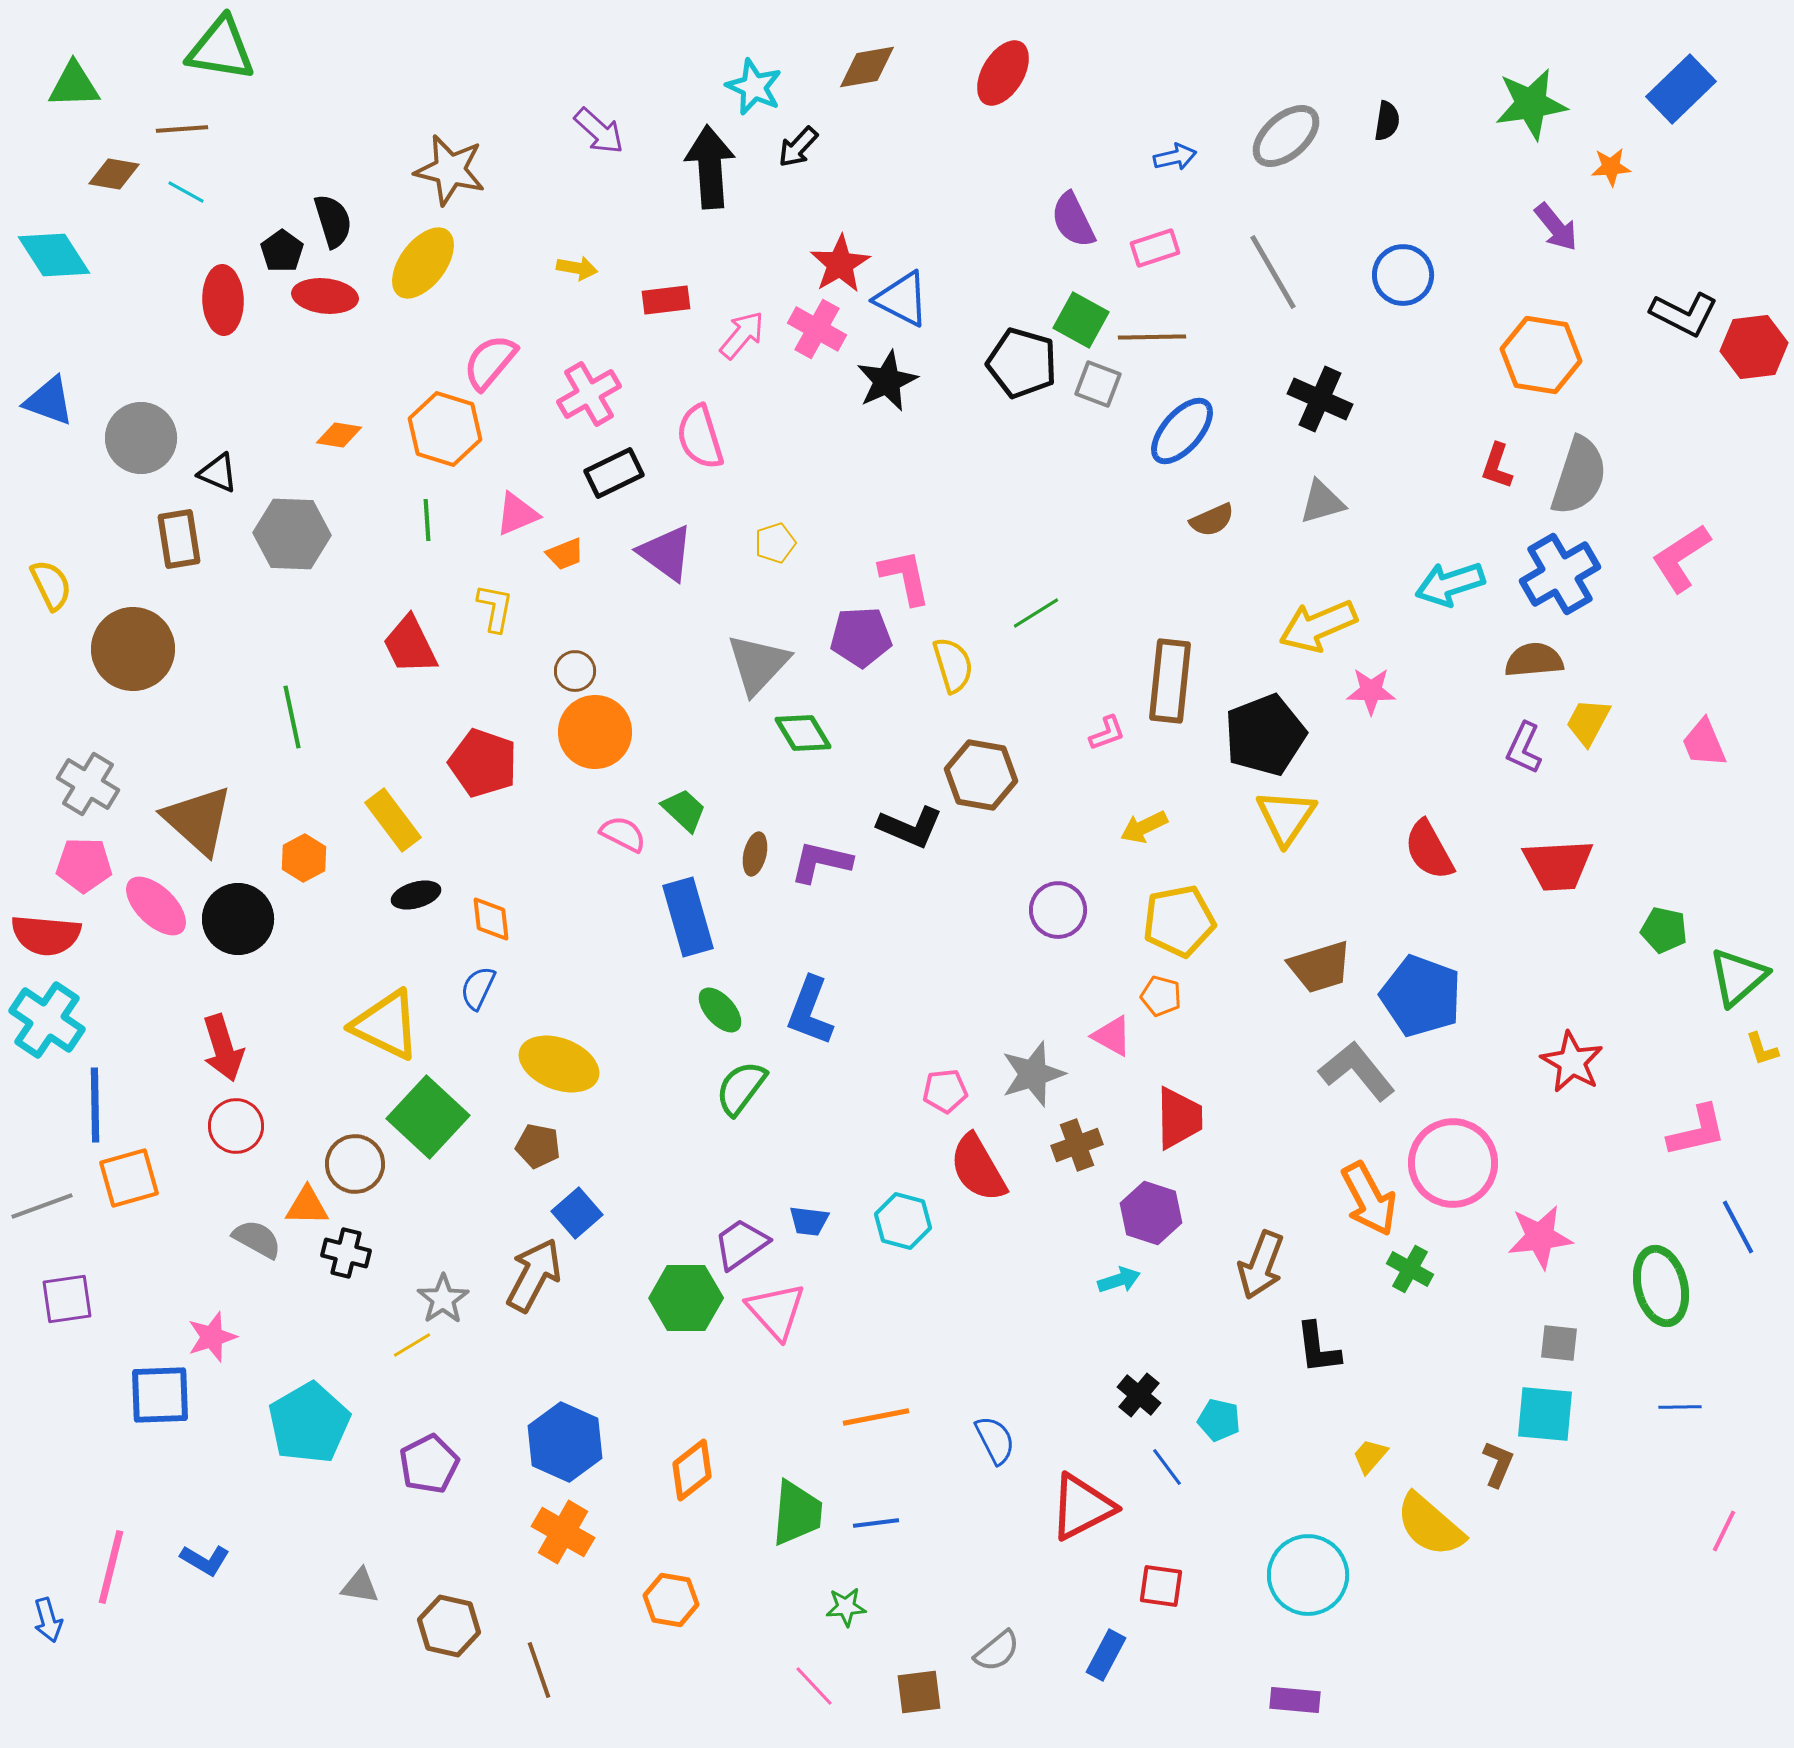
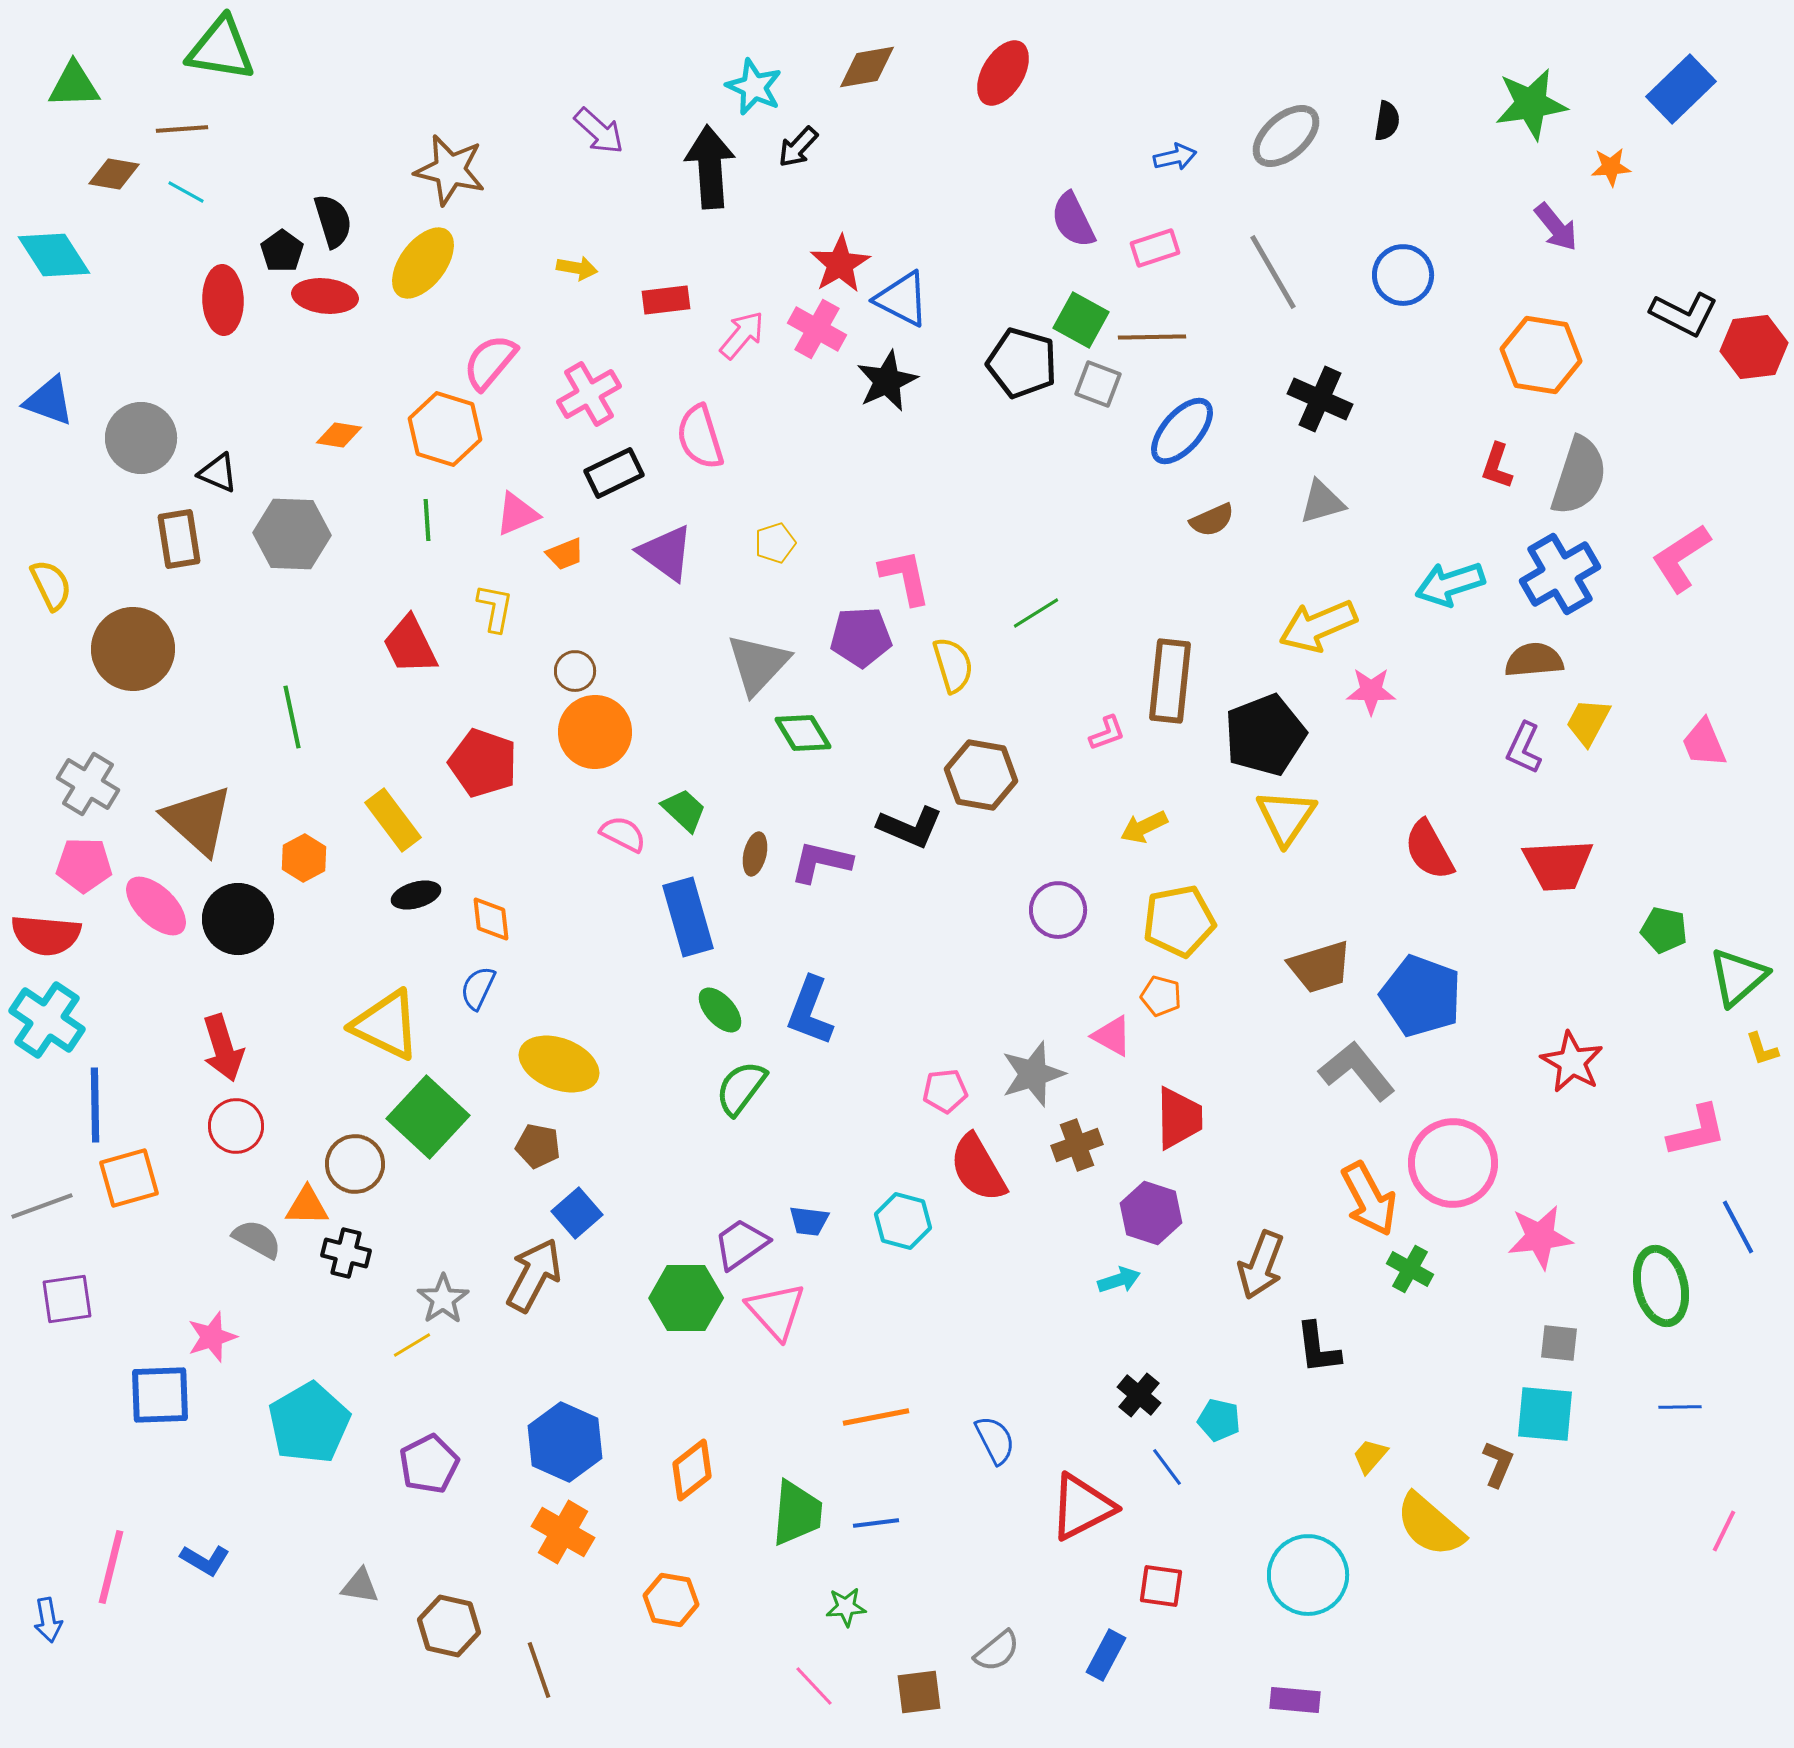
blue arrow at (48, 1620): rotated 6 degrees clockwise
